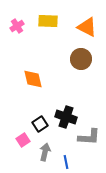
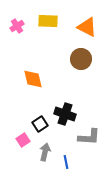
black cross: moved 1 px left, 3 px up
